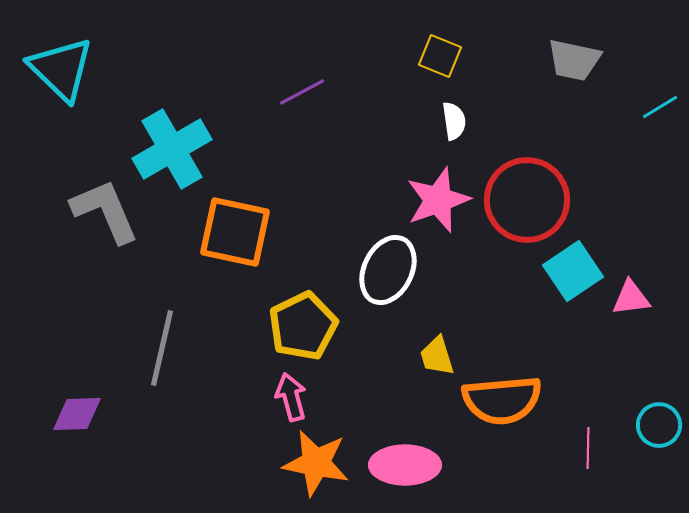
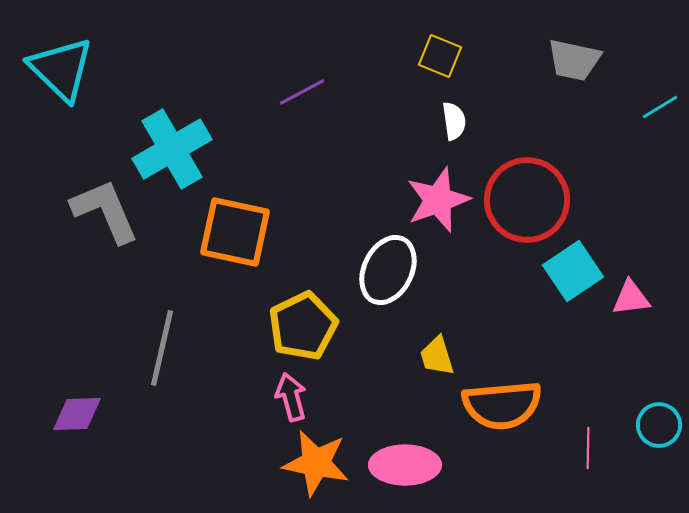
orange semicircle: moved 5 px down
